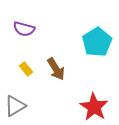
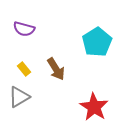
yellow rectangle: moved 2 px left
gray triangle: moved 4 px right, 9 px up
